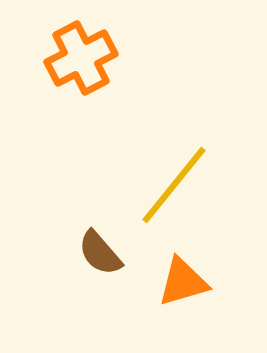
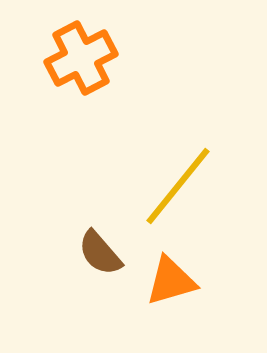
yellow line: moved 4 px right, 1 px down
orange triangle: moved 12 px left, 1 px up
